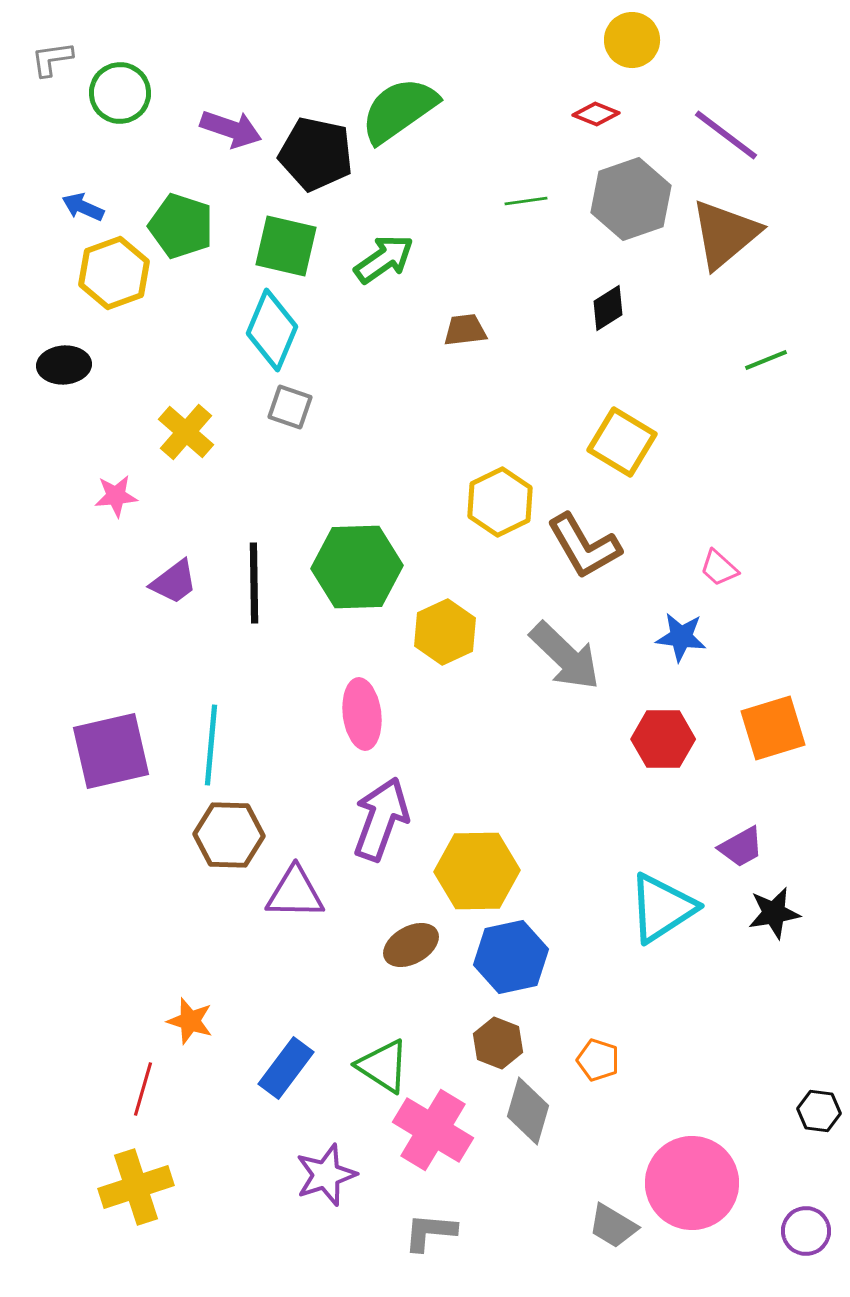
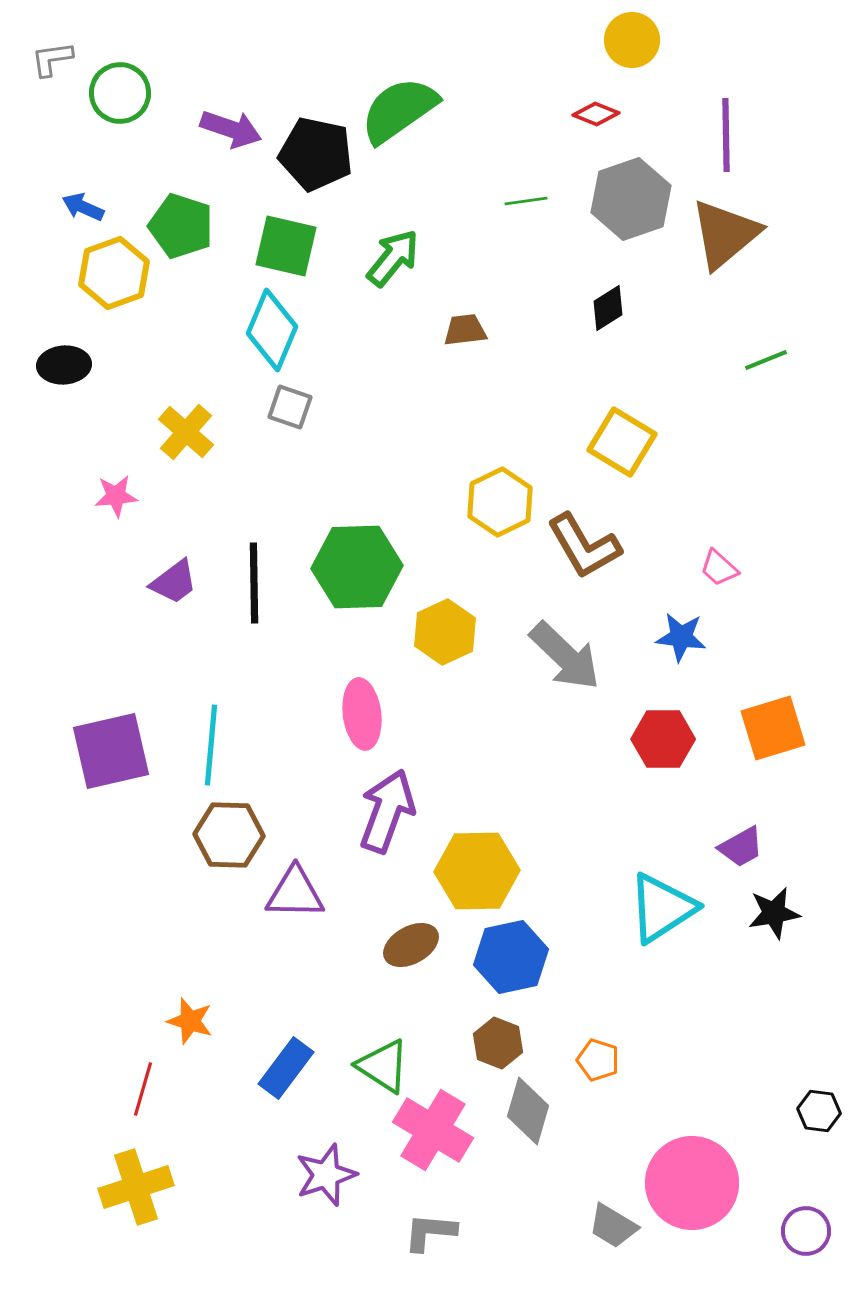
purple line at (726, 135): rotated 52 degrees clockwise
green arrow at (384, 259): moved 9 px right, 1 px up; rotated 16 degrees counterclockwise
purple arrow at (381, 819): moved 6 px right, 8 px up
